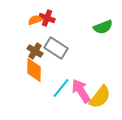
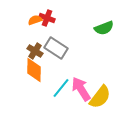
green semicircle: moved 1 px right, 1 px down
pink arrow: moved 2 px up
